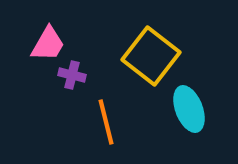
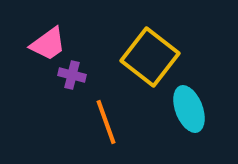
pink trapezoid: rotated 24 degrees clockwise
yellow square: moved 1 px left, 1 px down
orange line: rotated 6 degrees counterclockwise
